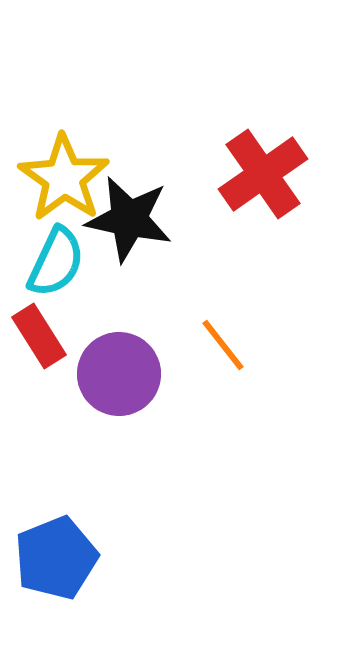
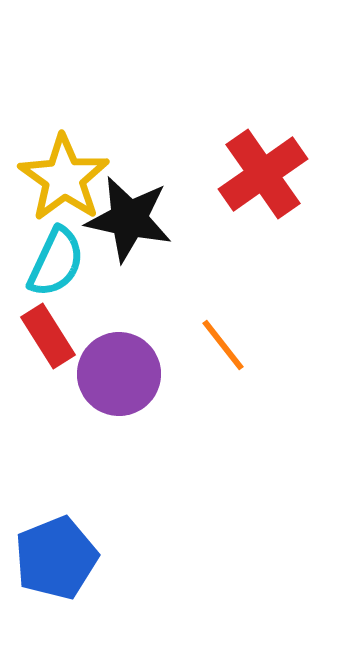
red rectangle: moved 9 px right
